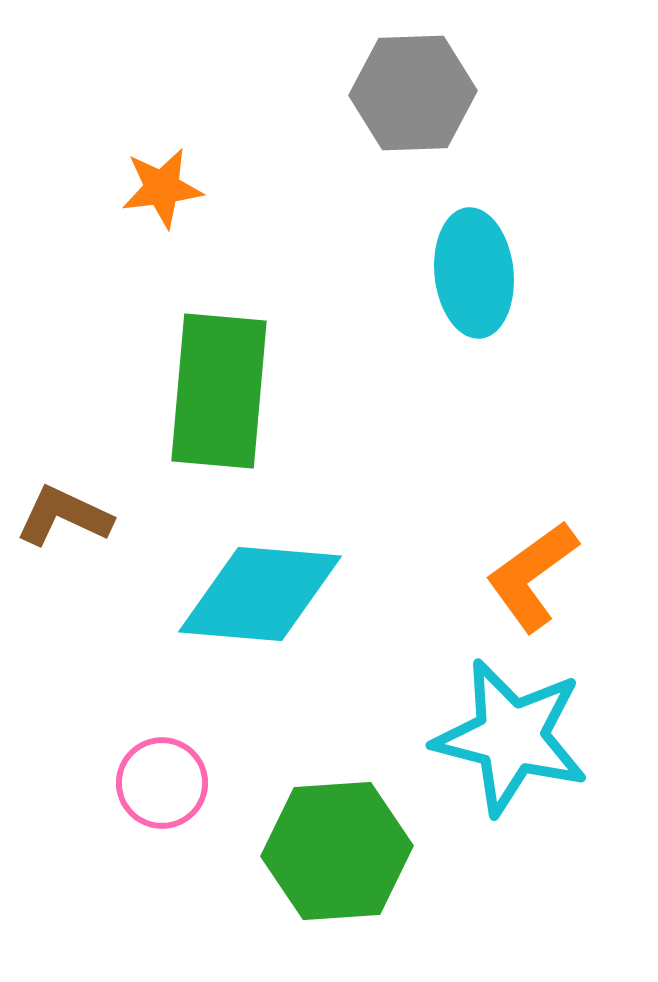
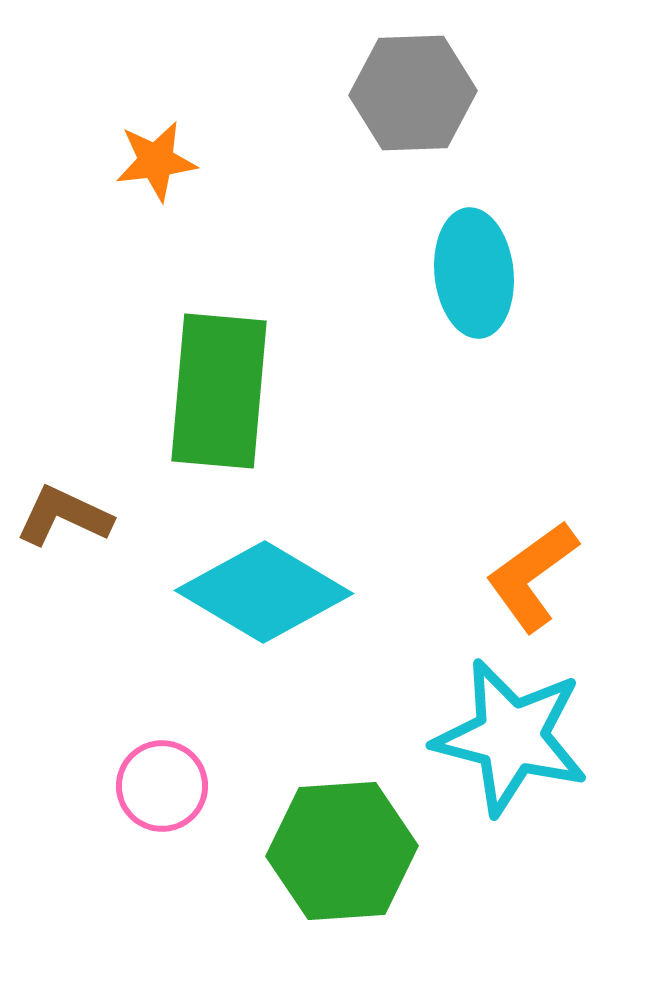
orange star: moved 6 px left, 27 px up
cyan diamond: moved 4 px right, 2 px up; rotated 26 degrees clockwise
pink circle: moved 3 px down
green hexagon: moved 5 px right
